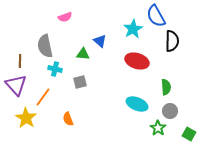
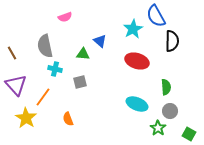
brown line: moved 8 px left, 8 px up; rotated 32 degrees counterclockwise
